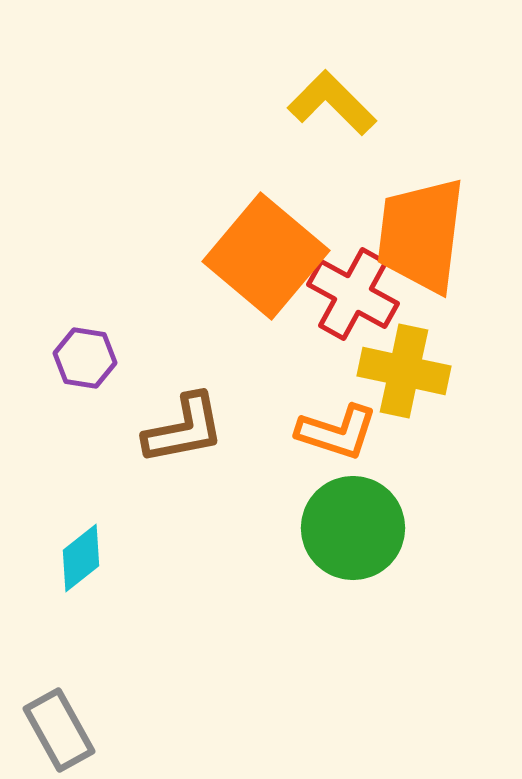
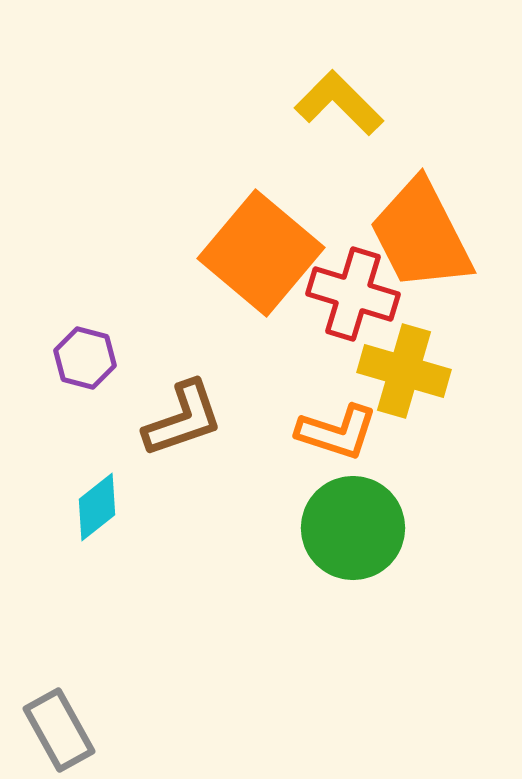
yellow L-shape: moved 7 px right
orange trapezoid: rotated 34 degrees counterclockwise
orange square: moved 5 px left, 3 px up
red cross: rotated 12 degrees counterclockwise
purple hexagon: rotated 6 degrees clockwise
yellow cross: rotated 4 degrees clockwise
brown L-shape: moved 1 px left, 10 px up; rotated 8 degrees counterclockwise
cyan diamond: moved 16 px right, 51 px up
